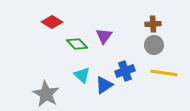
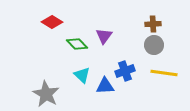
blue triangle: moved 1 px right, 1 px down; rotated 30 degrees clockwise
